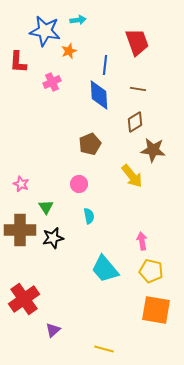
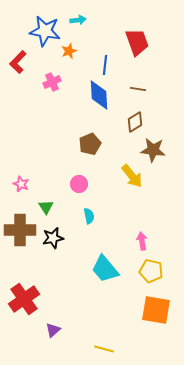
red L-shape: rotated 40 degrees clockwise
